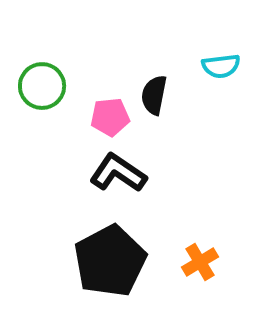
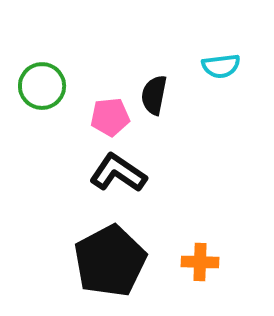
orange cross: rotated 33 degrees clockwise
